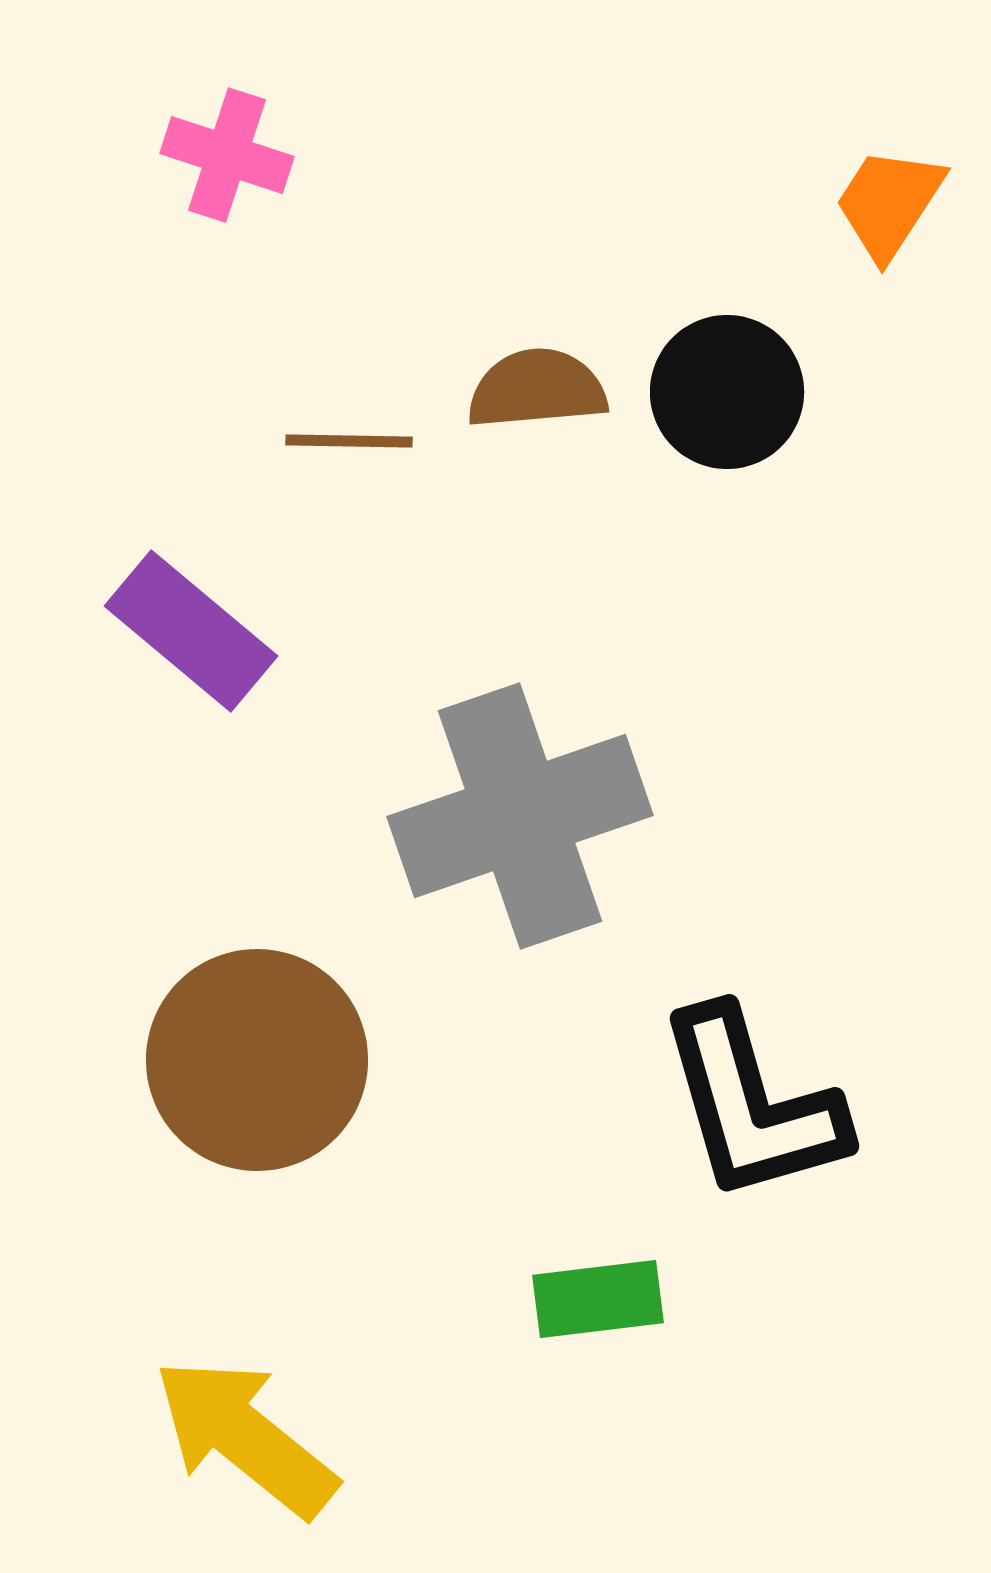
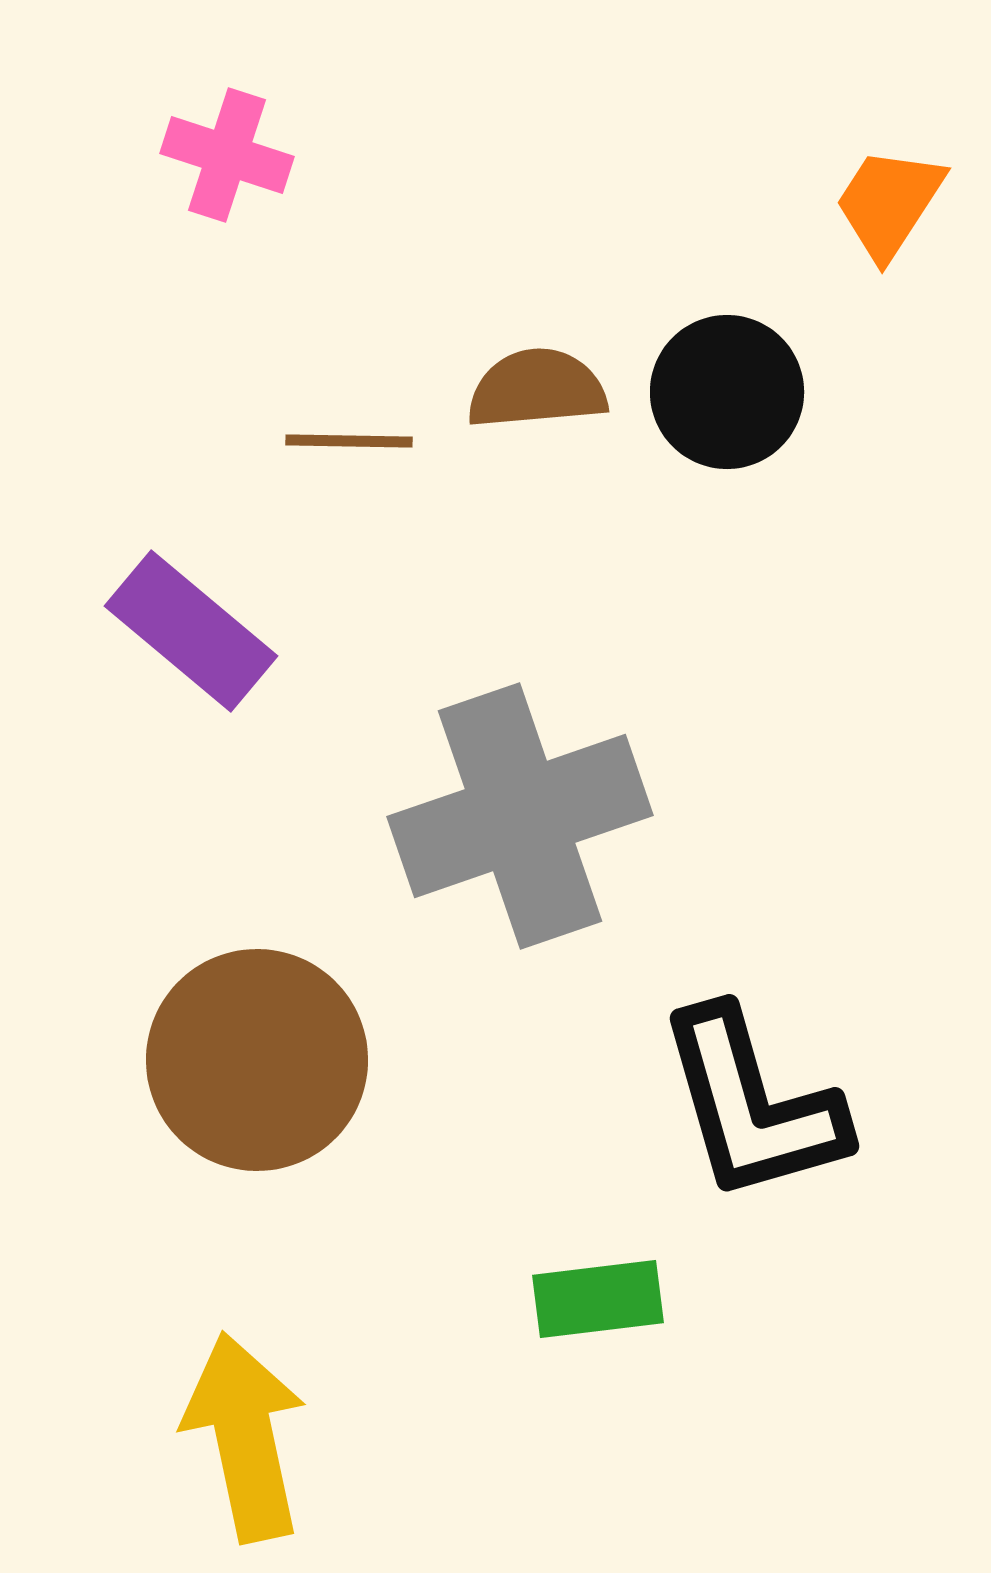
yellow arrow: rotated 39 degrees clockwise
